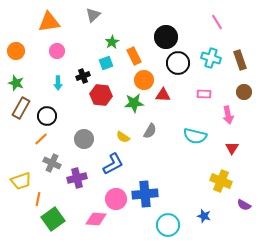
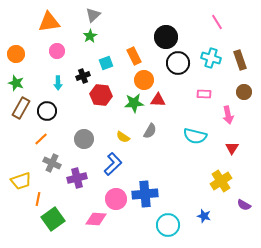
green star at (112, 42): moved 22 px left, 6 px up
orange circle at (16, 51): moved 3 px down
red triangle at (163, 95): moved 5 px left, 5 px down
black circle at (47, 116): moved 5 px up
blue L-shape at (113, 164): rotated 15 degrees counterclockwise
yellow cross at (221, 181): rotated 35 degrees clockwise
